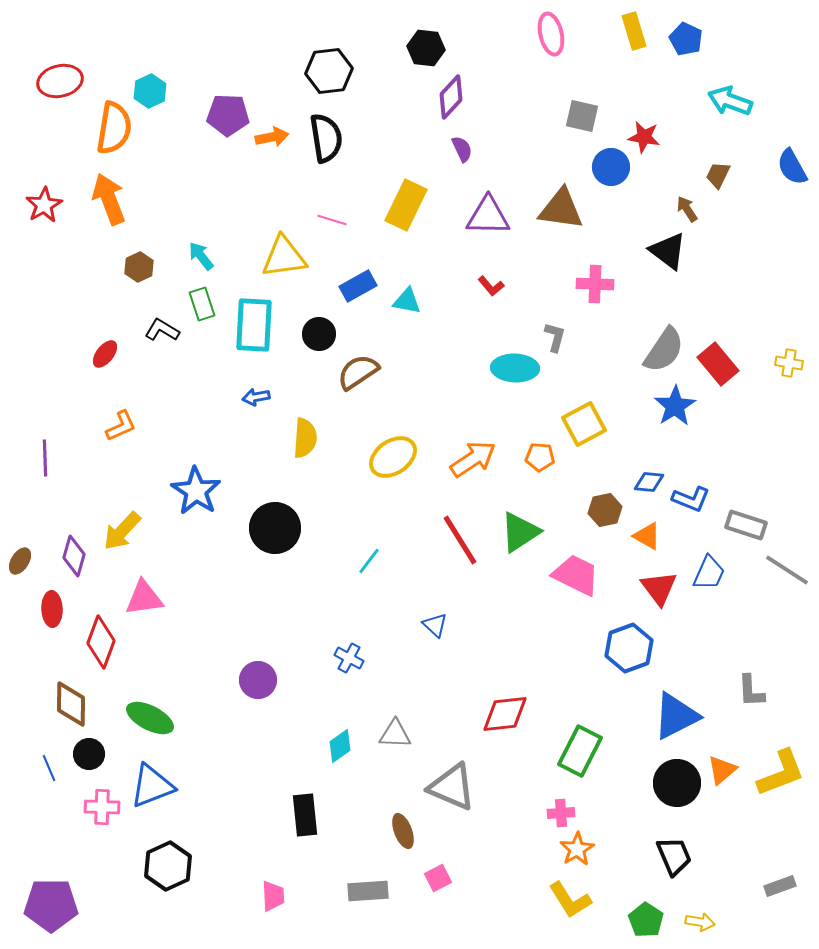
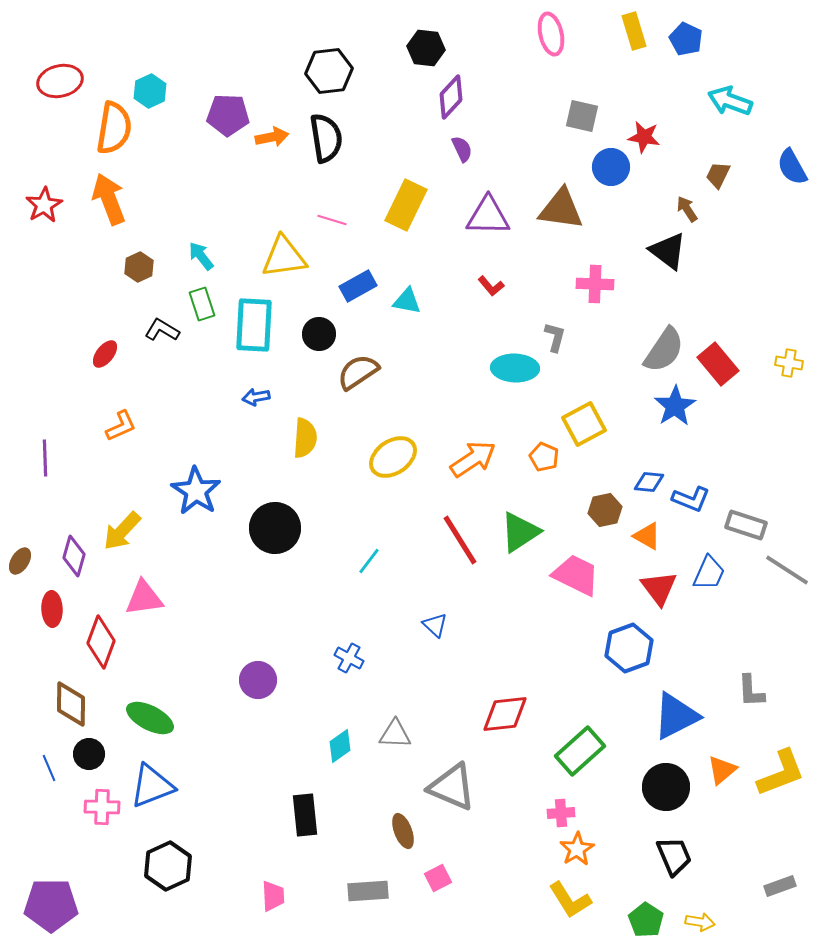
orange pentagon at (540, 457): moved 4 px right; rotated 20 degrees clockwise
green rectangle at (580, 751): rotated 21 degrees clockwise
black circle at (677, 783): moved 11 px left, 4 px down
